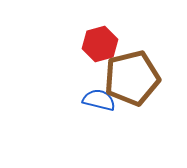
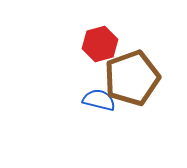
brown pentagon: rotated 6 degrees counterclockwise
